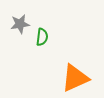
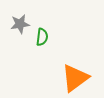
orange triangle: rotated 12 degrees counterclockwise
